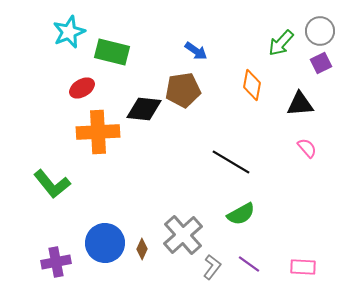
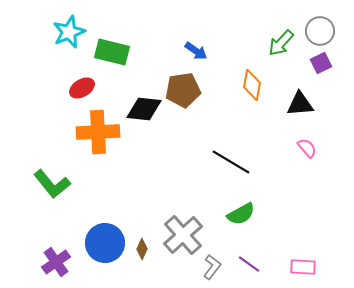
purple cross: rotated 24 degrees counterclockwise
